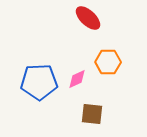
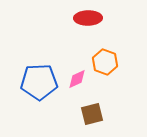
red ellipse: rotated 44 degrees counterclockwise
orange hexagon: moved 3 px left; rotated 20 degrees clockwise
brown square: rotated 20 degrees counterclockwise
